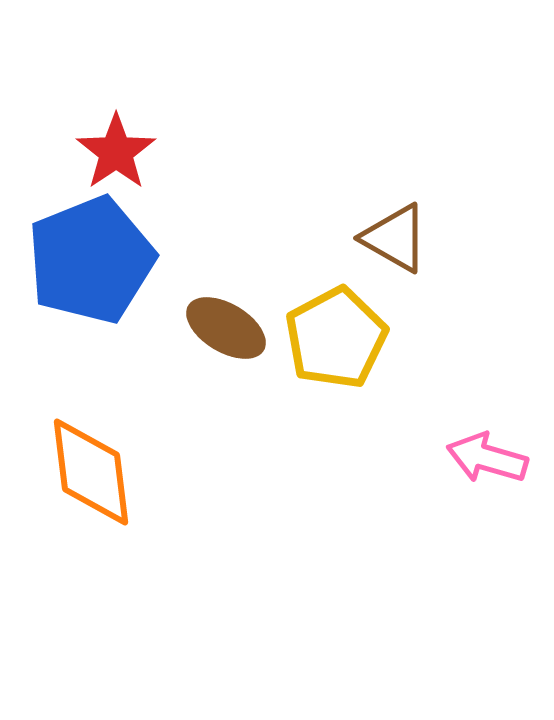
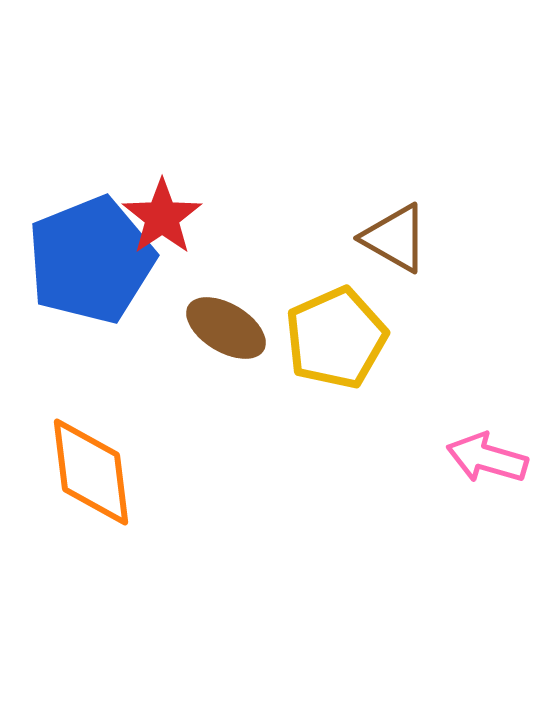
red star: moved 46 px right, 65 px down
yellow pentagon: rotated 4 degrees clockwise
